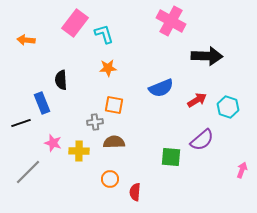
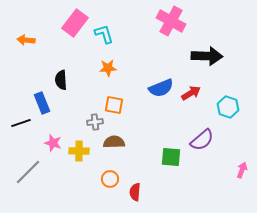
red arrow: moved 6 px left, 7 px up
